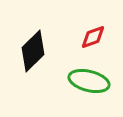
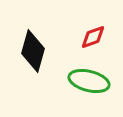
black diamond: rotated 30 degrees counterclockwise
